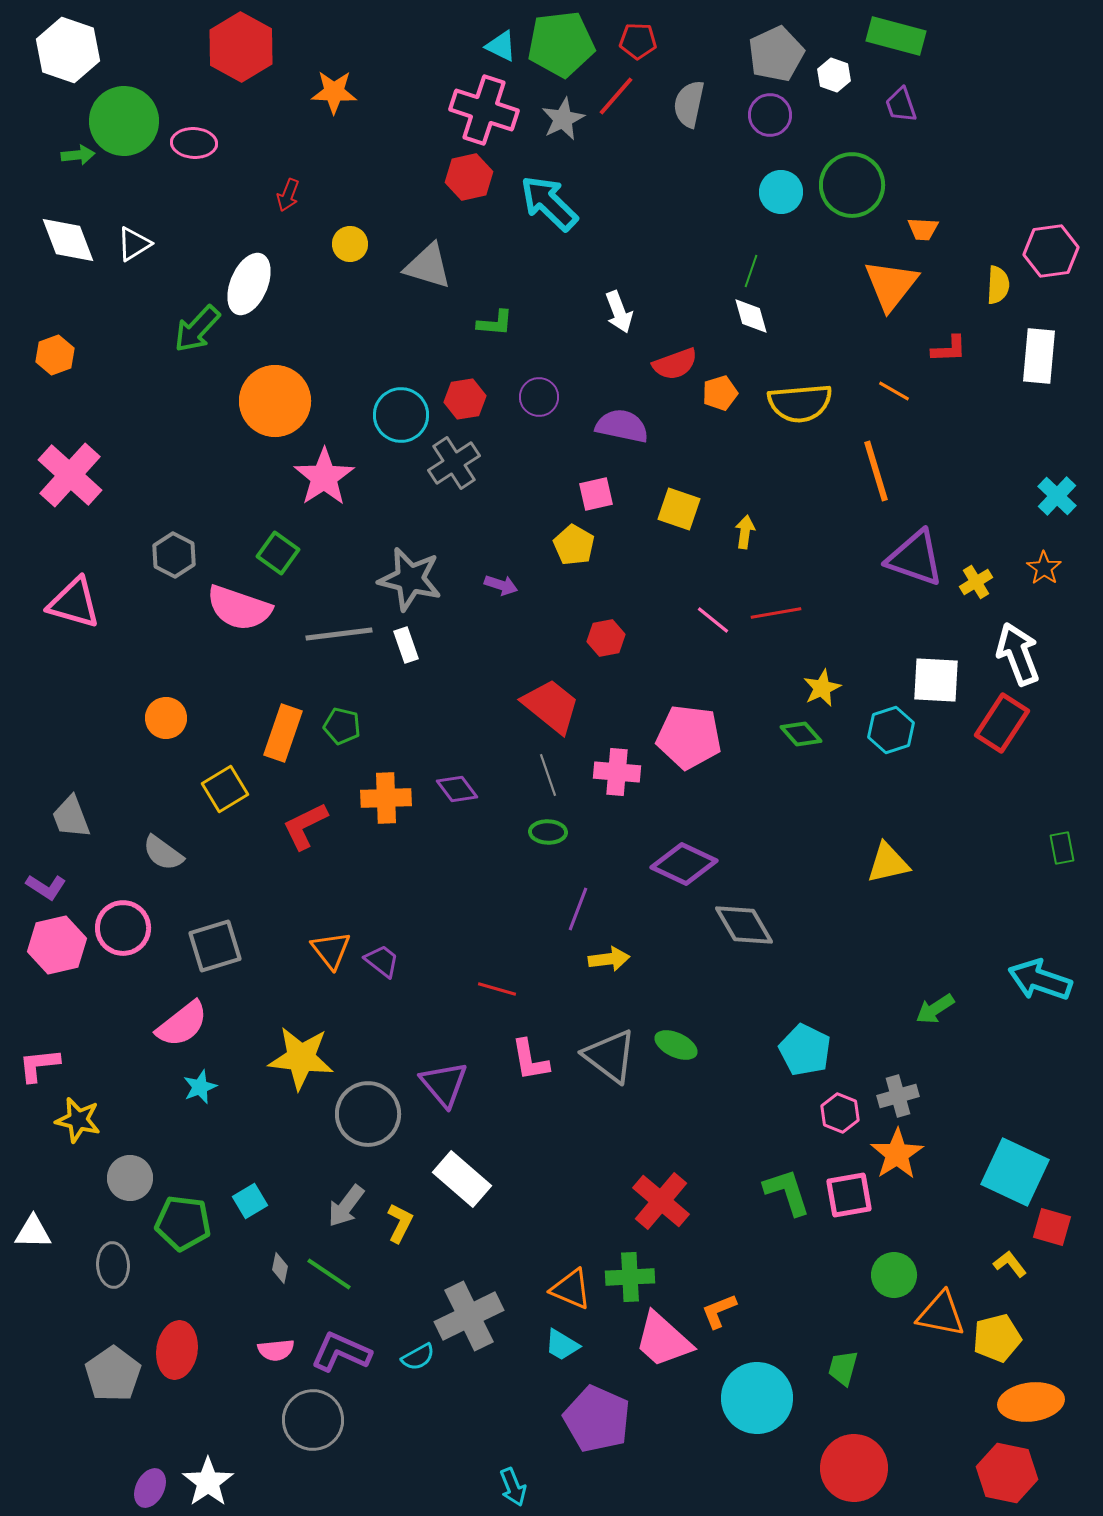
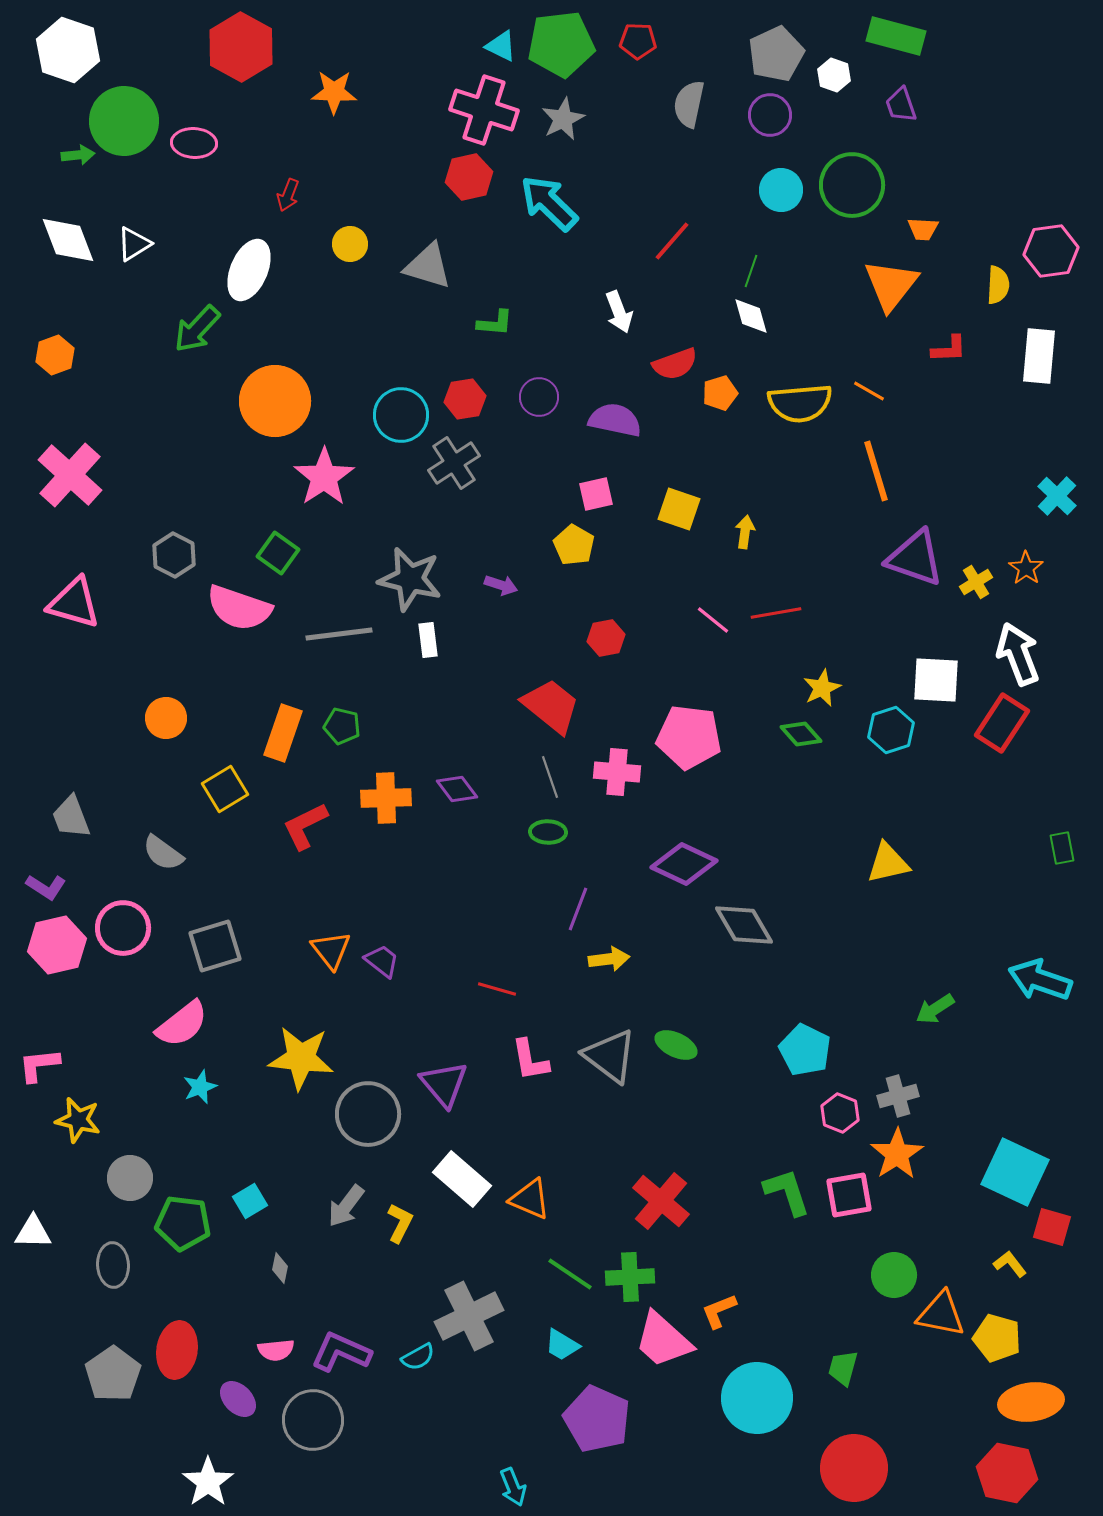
red line at (616, 96): moved 56 px right, 145 px down
cyan circle at (781, 192): moved 2 px up
white ellipse at (249, 284): moved 14 px up
orange line at (894, 391): moved 25 px left
purple semicircle at (622, 426): moved 7 px left, 6 px up
orange star at (1044, 568): moved 18 px left
white rectangle at (406, 645): moved 22 px right, 5 px up; rotated 12 degrees clockwise
gray line at (548, 775): moved 2 px right, 2 px down
green line at (329, 1274): moved 241 px right
orange triangle at (571, 1289): moved 41 px left, 90 px up
yellow pentagon at (997, 1338): rotated 30 degrees clockwise
purple ellipse at (150, 1488): moved 88 px right, 89 px up; rotated 72 degrees counterclockwise
